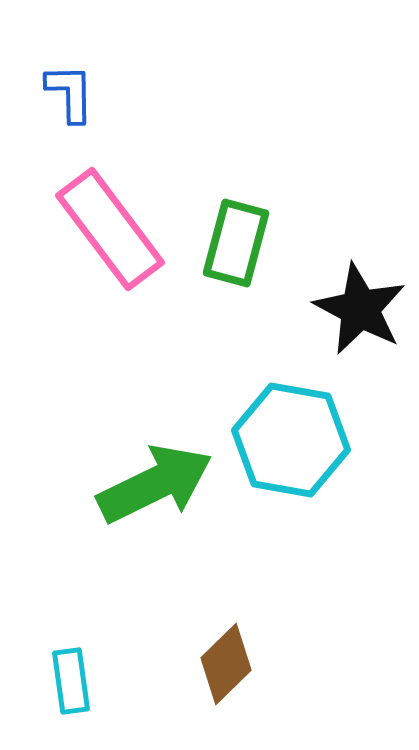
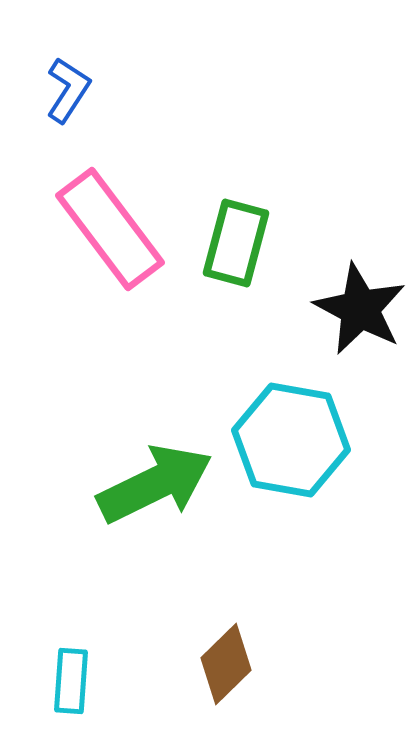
blue L-shape: moved 2 px left, 3 px up; rotated 34 degrees clockwise
cyan rectangle: rotated 12 degrees clockwise
